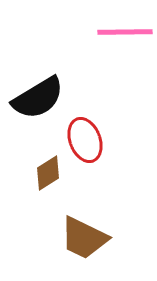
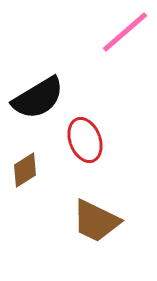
pink line: rotated 40 degrees counterclockwise
brown diamond: moved 23 px left, 3 px up
brown trapezoid: moved 12 px right, 17 px up
